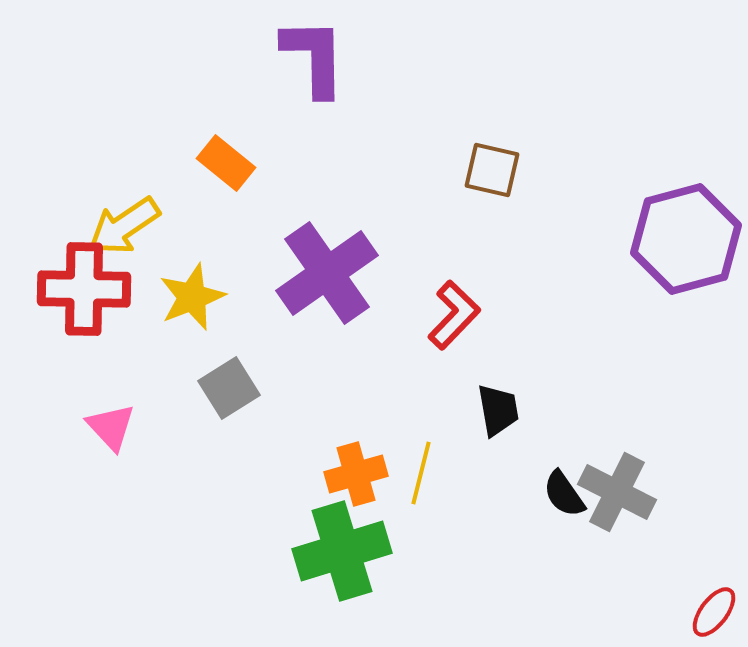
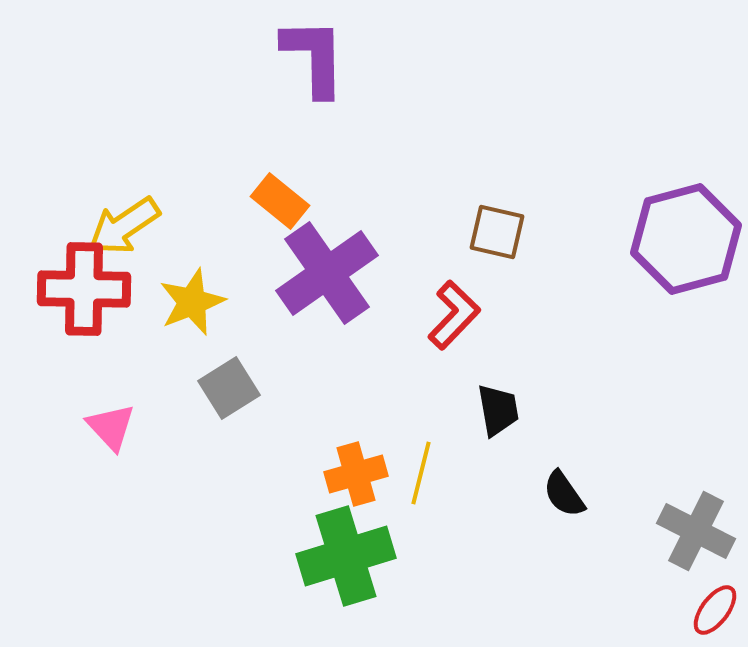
orange rectangle: moved 54 px right, 38 px down
brown square: moved 5 px right, 62 px down
yellow star: moved 5 px down
gray cross: moved 79 px right, 39 px down
green cross: moved 4 px right, 5 px down
red ellipse: moved 1 px right, 2 px up
